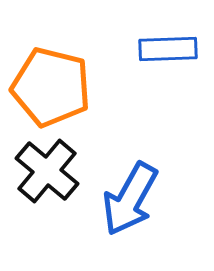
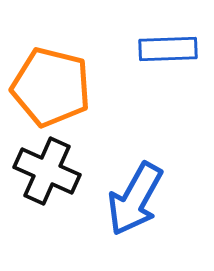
black cross: rotated 16 degrees counterclockwise
blue arrow: moved 5 px right
